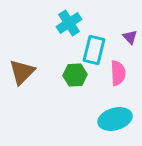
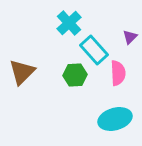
cyan cross: rotated 10 degrees counterclockwise
purple triangle: rotated 28 degrees clockwise
cyan rectangle: rotated 56 degrees counterclockwise
